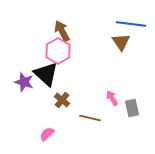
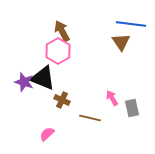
black triangle: moved 3 px left, 4 px down; rotated 20 degrees counterclockwise
brown cross: rotated 14 degrees counterclockwise
